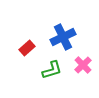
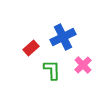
red rectangle: moved 4 px right
green L-shape: rotated 75 degrees counterclockwise
